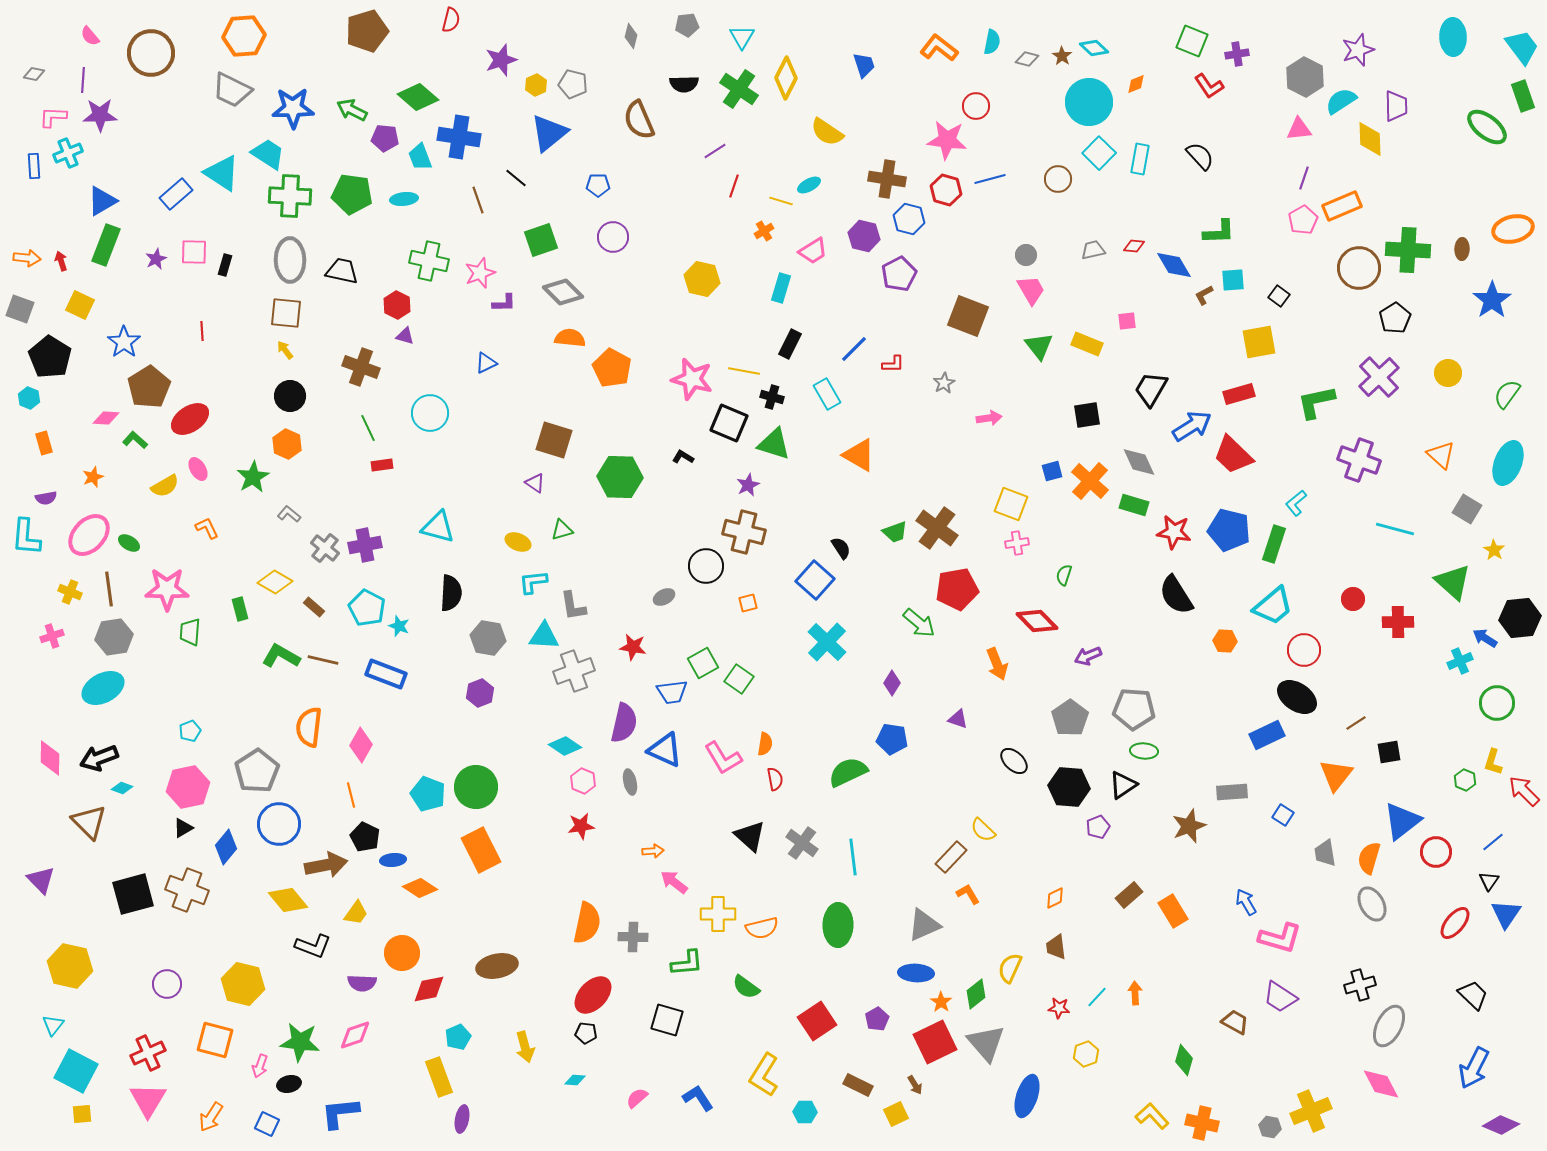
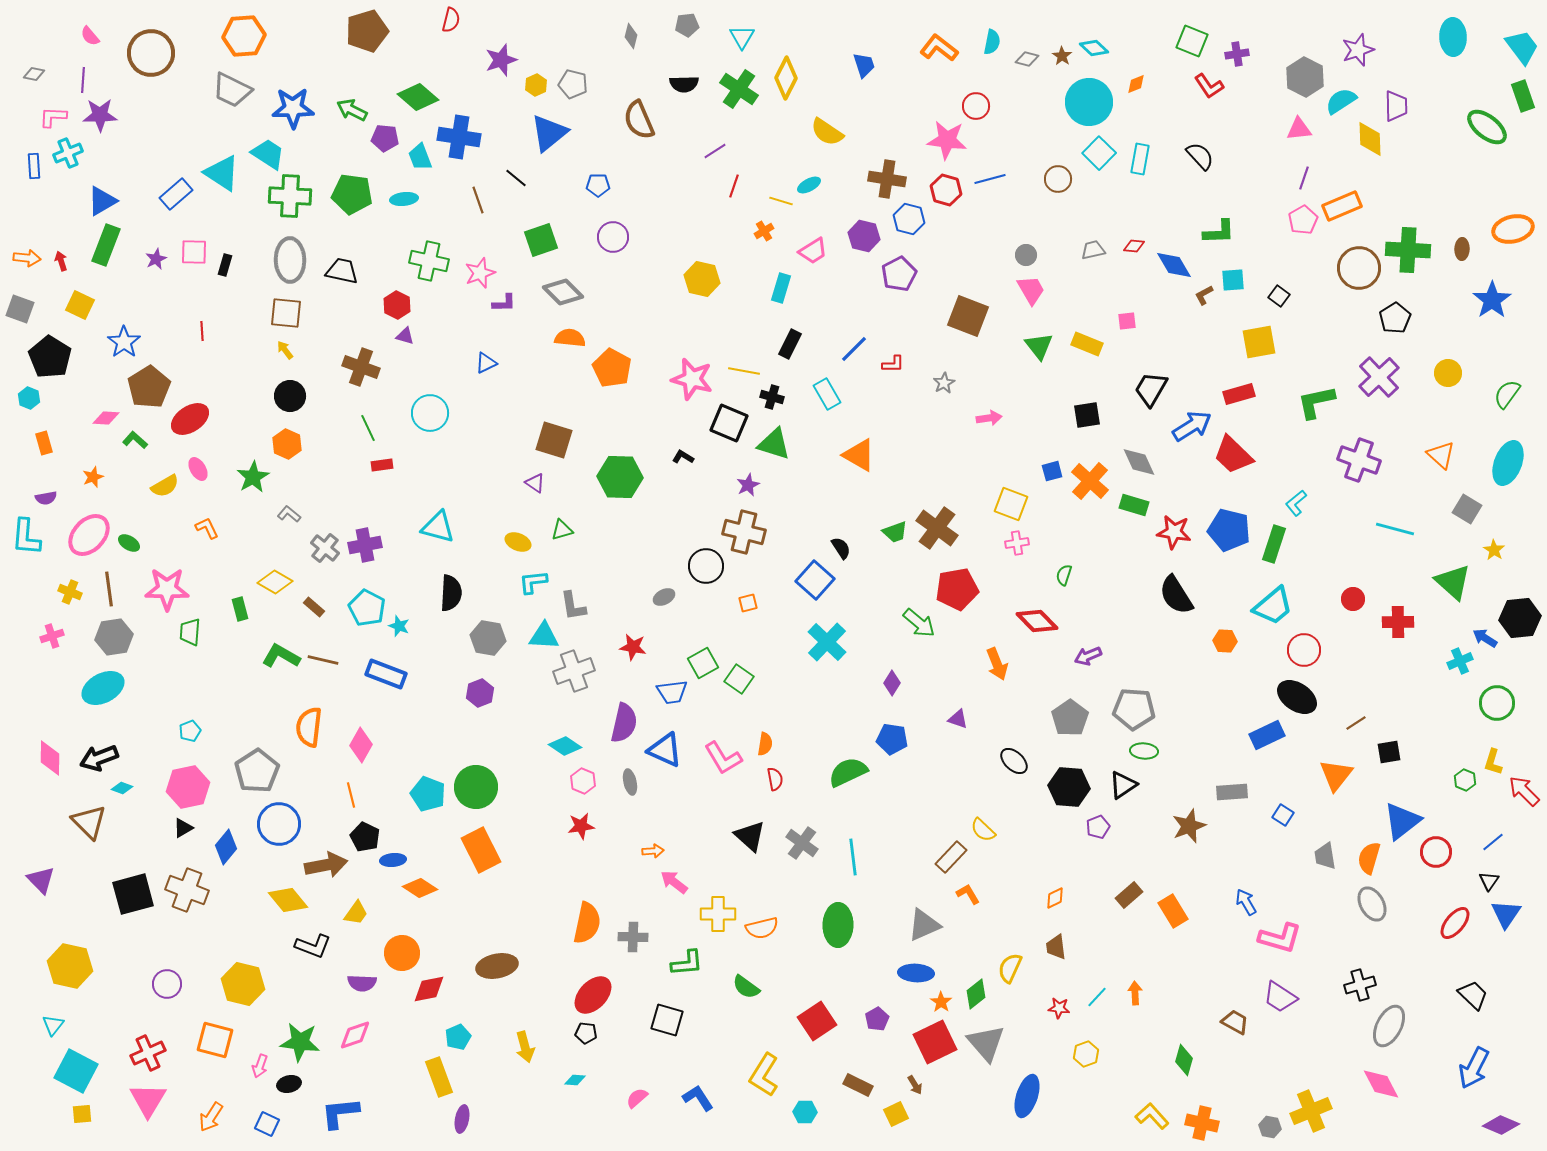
gray trapezoid at (1325, 853): moved 3 px down
